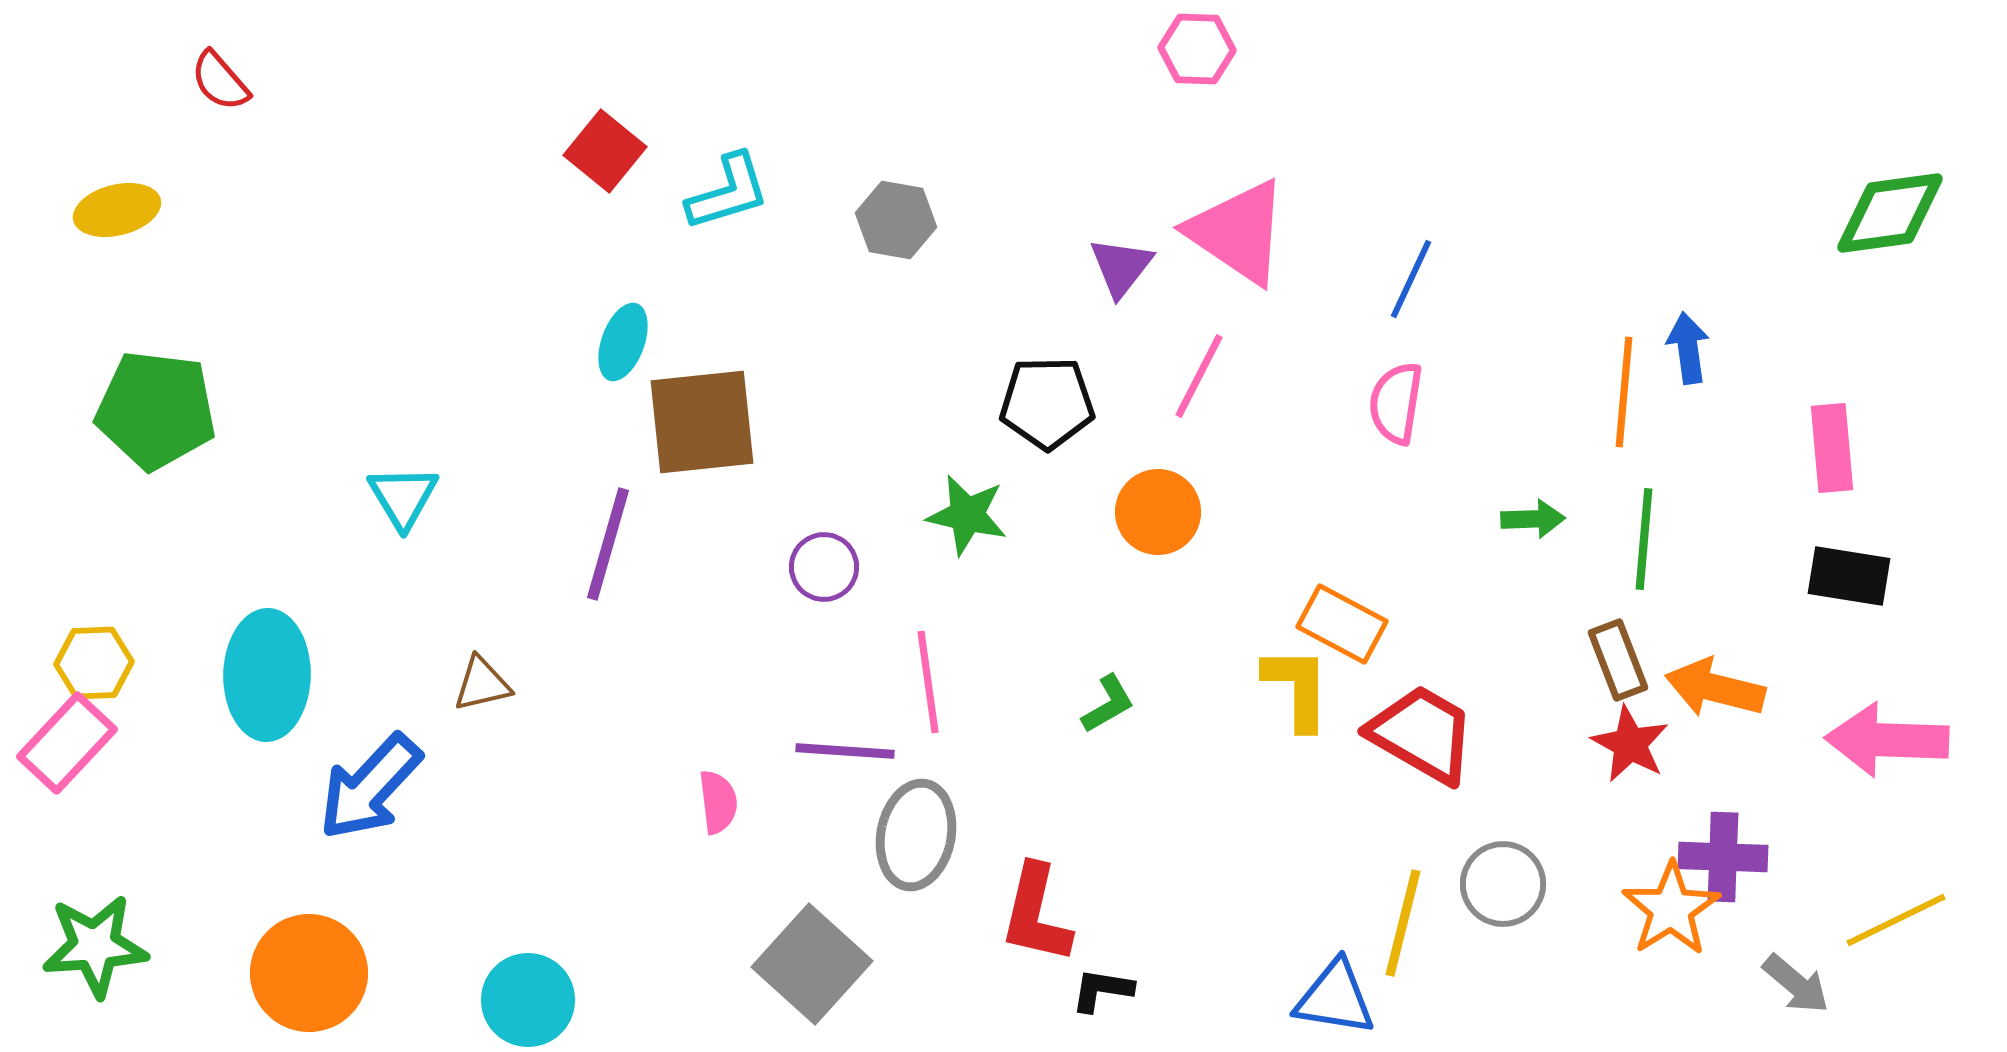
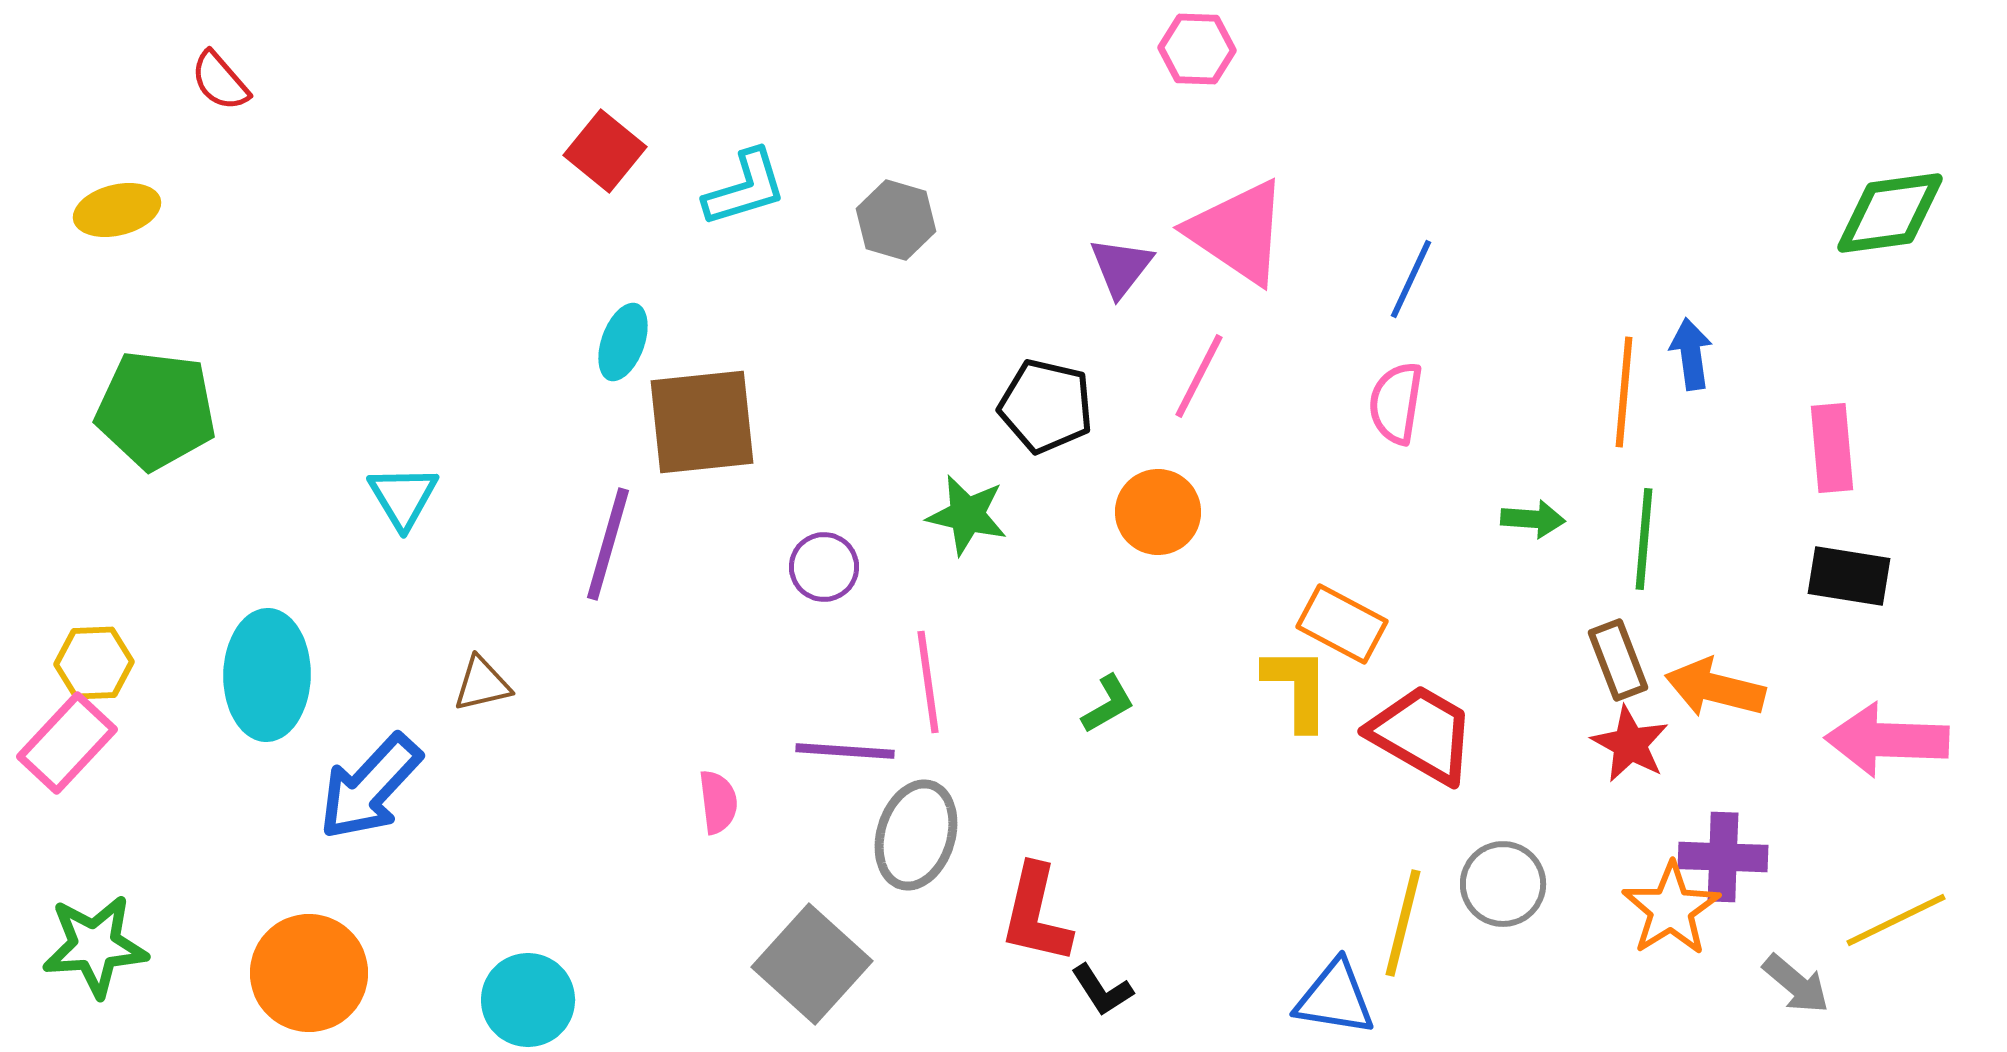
cyan L-shape at (728, 192): moved 17 px right, 4 px up
gray hexagon at (896, 220): rotated 6 degrees clockwise
blue arrow at (1688, 348): moved 3 px right, 6 px down
black pentagon at (1047, 403): moved 1 px left, 3 px down; rotated 14 degrees clockwise
green arrow at (1533, 519): rotated 6 degrees clockwise
gray ellipse at (916, 835): rotated 6 degrees clockwise
black L-shape at (1102, 990): rotated 132 degrees counterclockwise
